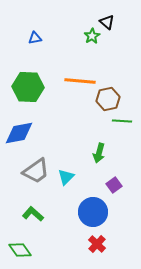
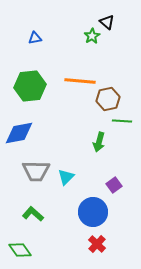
green hexagon: moved 2 px right, 1 px up; rotated 8 degrees counterclockwise
green arrow: moved 11 px up
gray trapezoid: rotated 36 degrees clockwise
